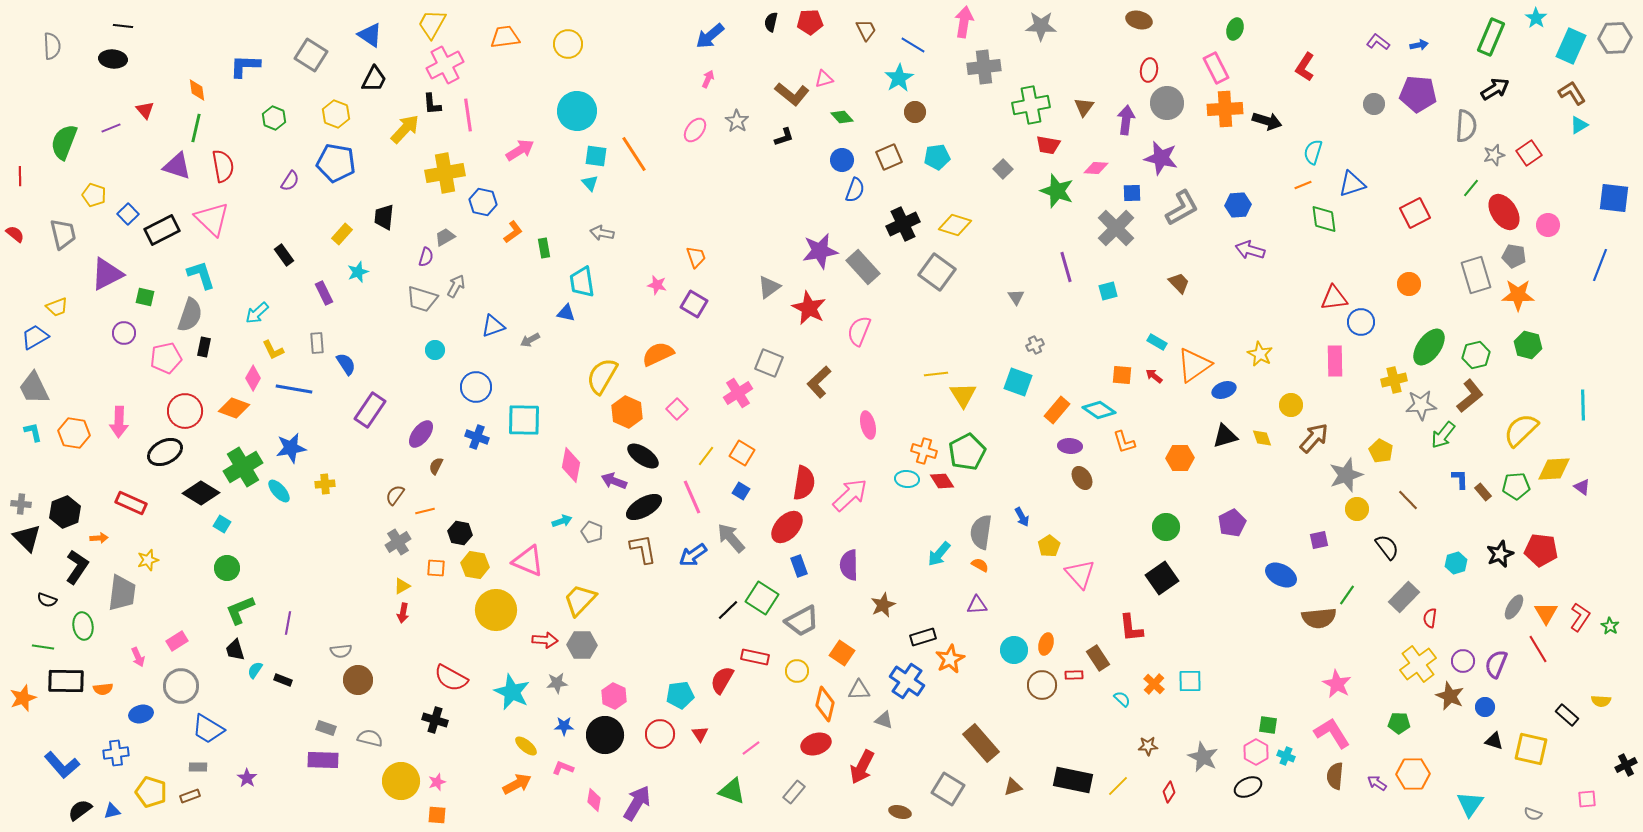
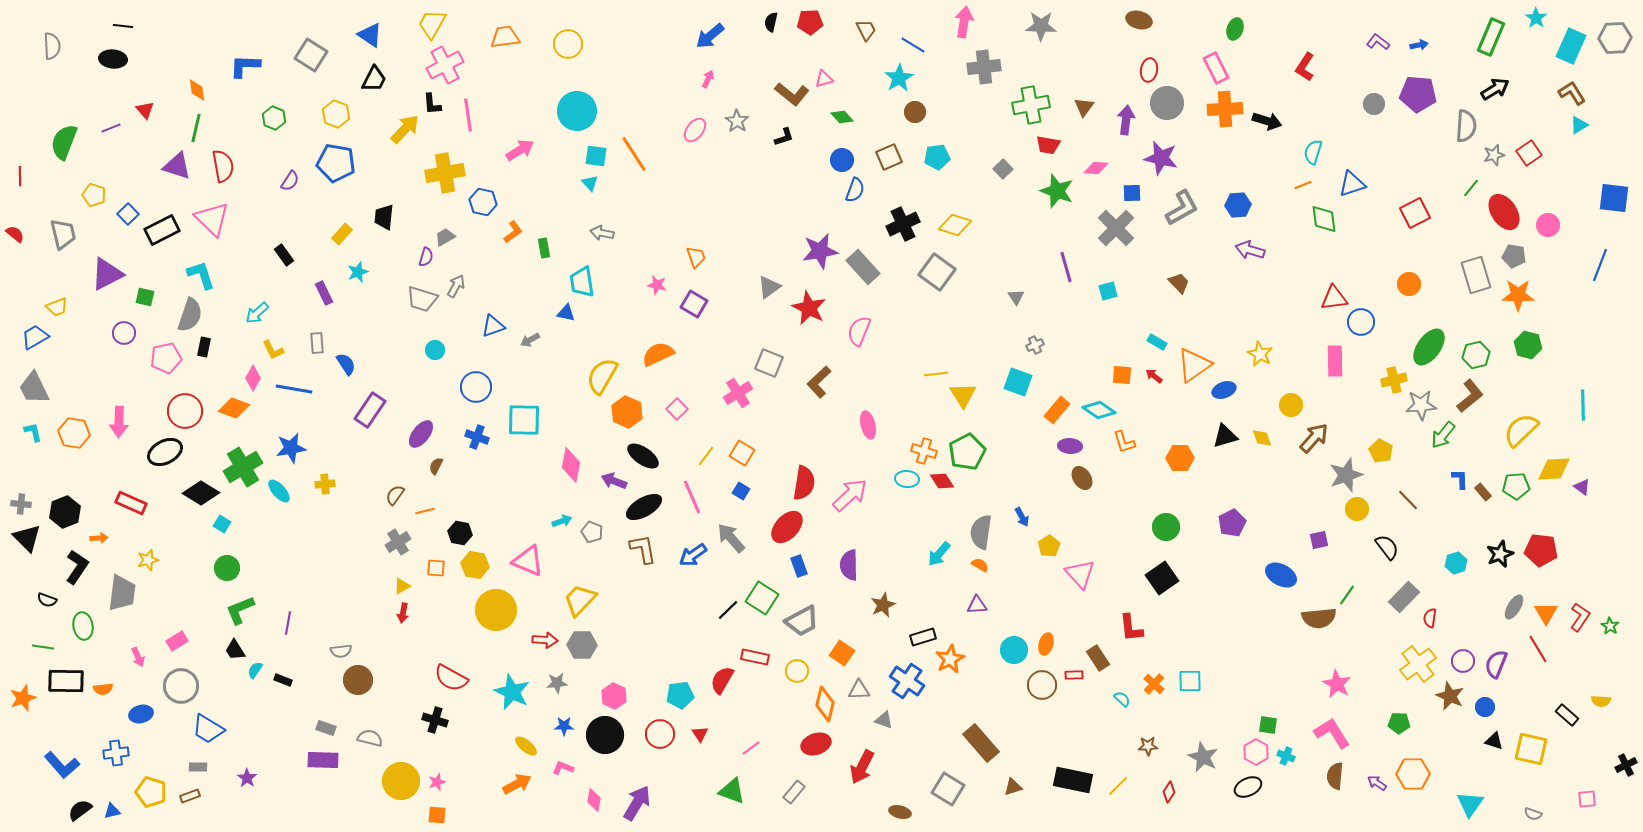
black trapezoid at (235, 650): rotated 15 degrees counterclockwise
